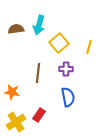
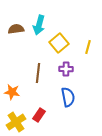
yellow line: moved 1 px left
